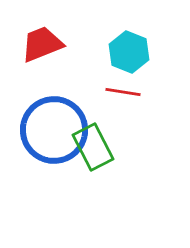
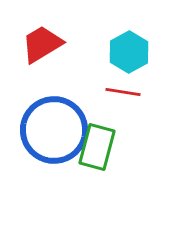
red trapezoid: rotated 9 degrees counterclockwise
cyan hexagon: rotated 9 degrees clockwise
green rectangle: moved 4 px right; rotated 42 degrees clockwise
